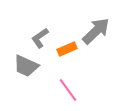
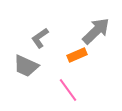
orange rectangle: moved 10 px right, 6 px down
